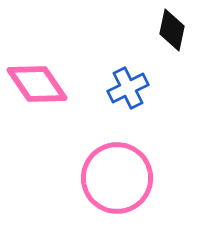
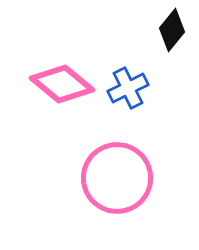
black diamond: rotated 27 degrees clockwise
pink diamond: moved 25 px right; rotated 16 degrees counterclockwise
